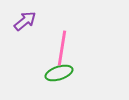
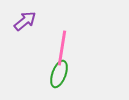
green ellipse: moved 1 px down; rotated 52 degrees counterclockwise
